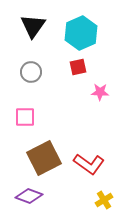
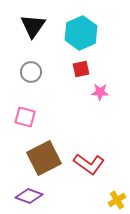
red square: moved 3 px right, 2 px down
pink square: rotated 15 degrees clockwise
yellow cross: moved 13 px right
